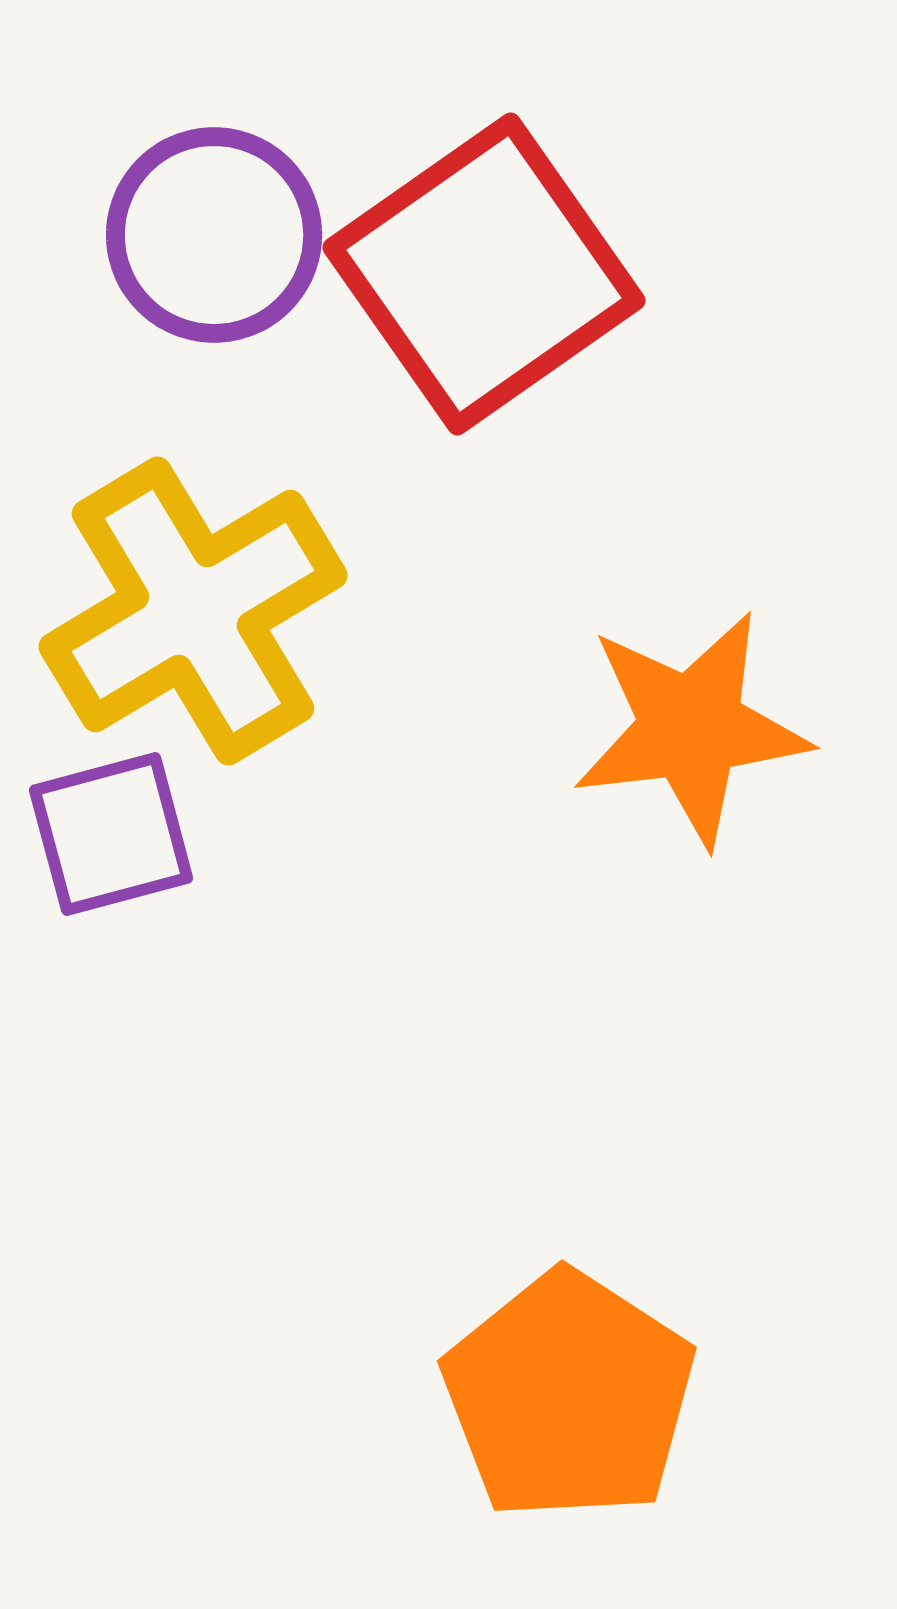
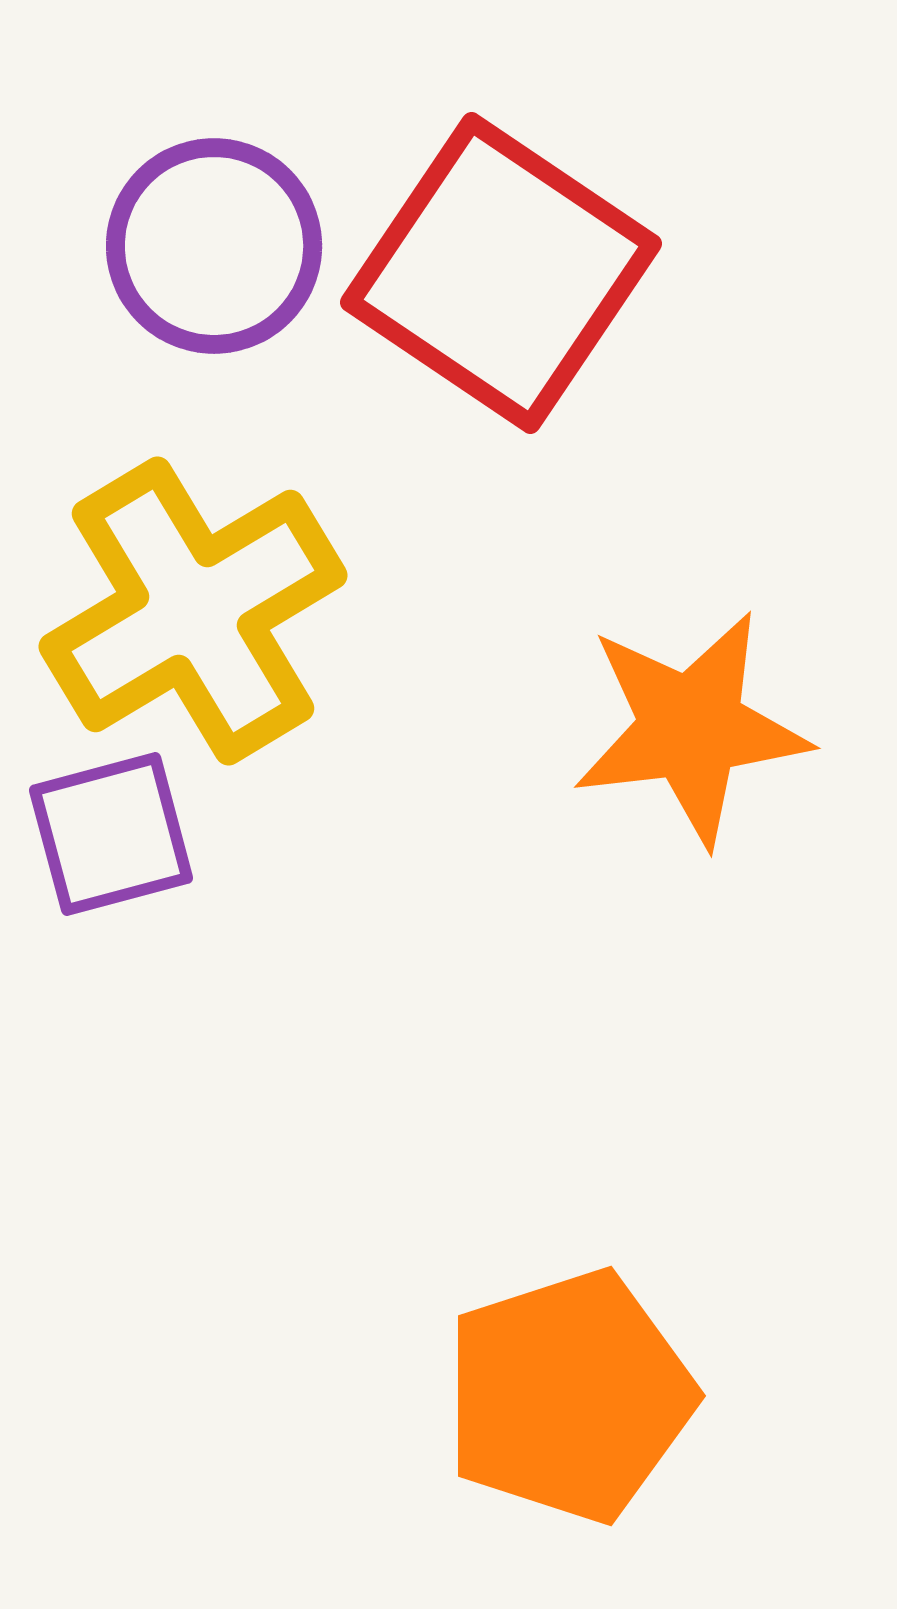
purple circle: moved 11 px down
red square: moved 17 px right, 1 px up; rotated 21 degrees counterclockwise
orange pentagon: rotated 21 degrees clockwise
